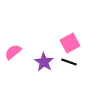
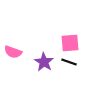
pink square: rotated 24 degrees clockwise
pink semicircle: rotated 120 degrees counterclockwise
